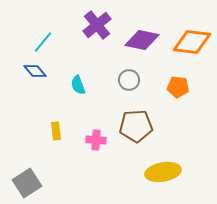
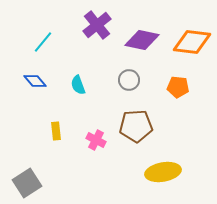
blue diamond: moved 10 px down
pink cross: rotated 24 degrees clockwise
